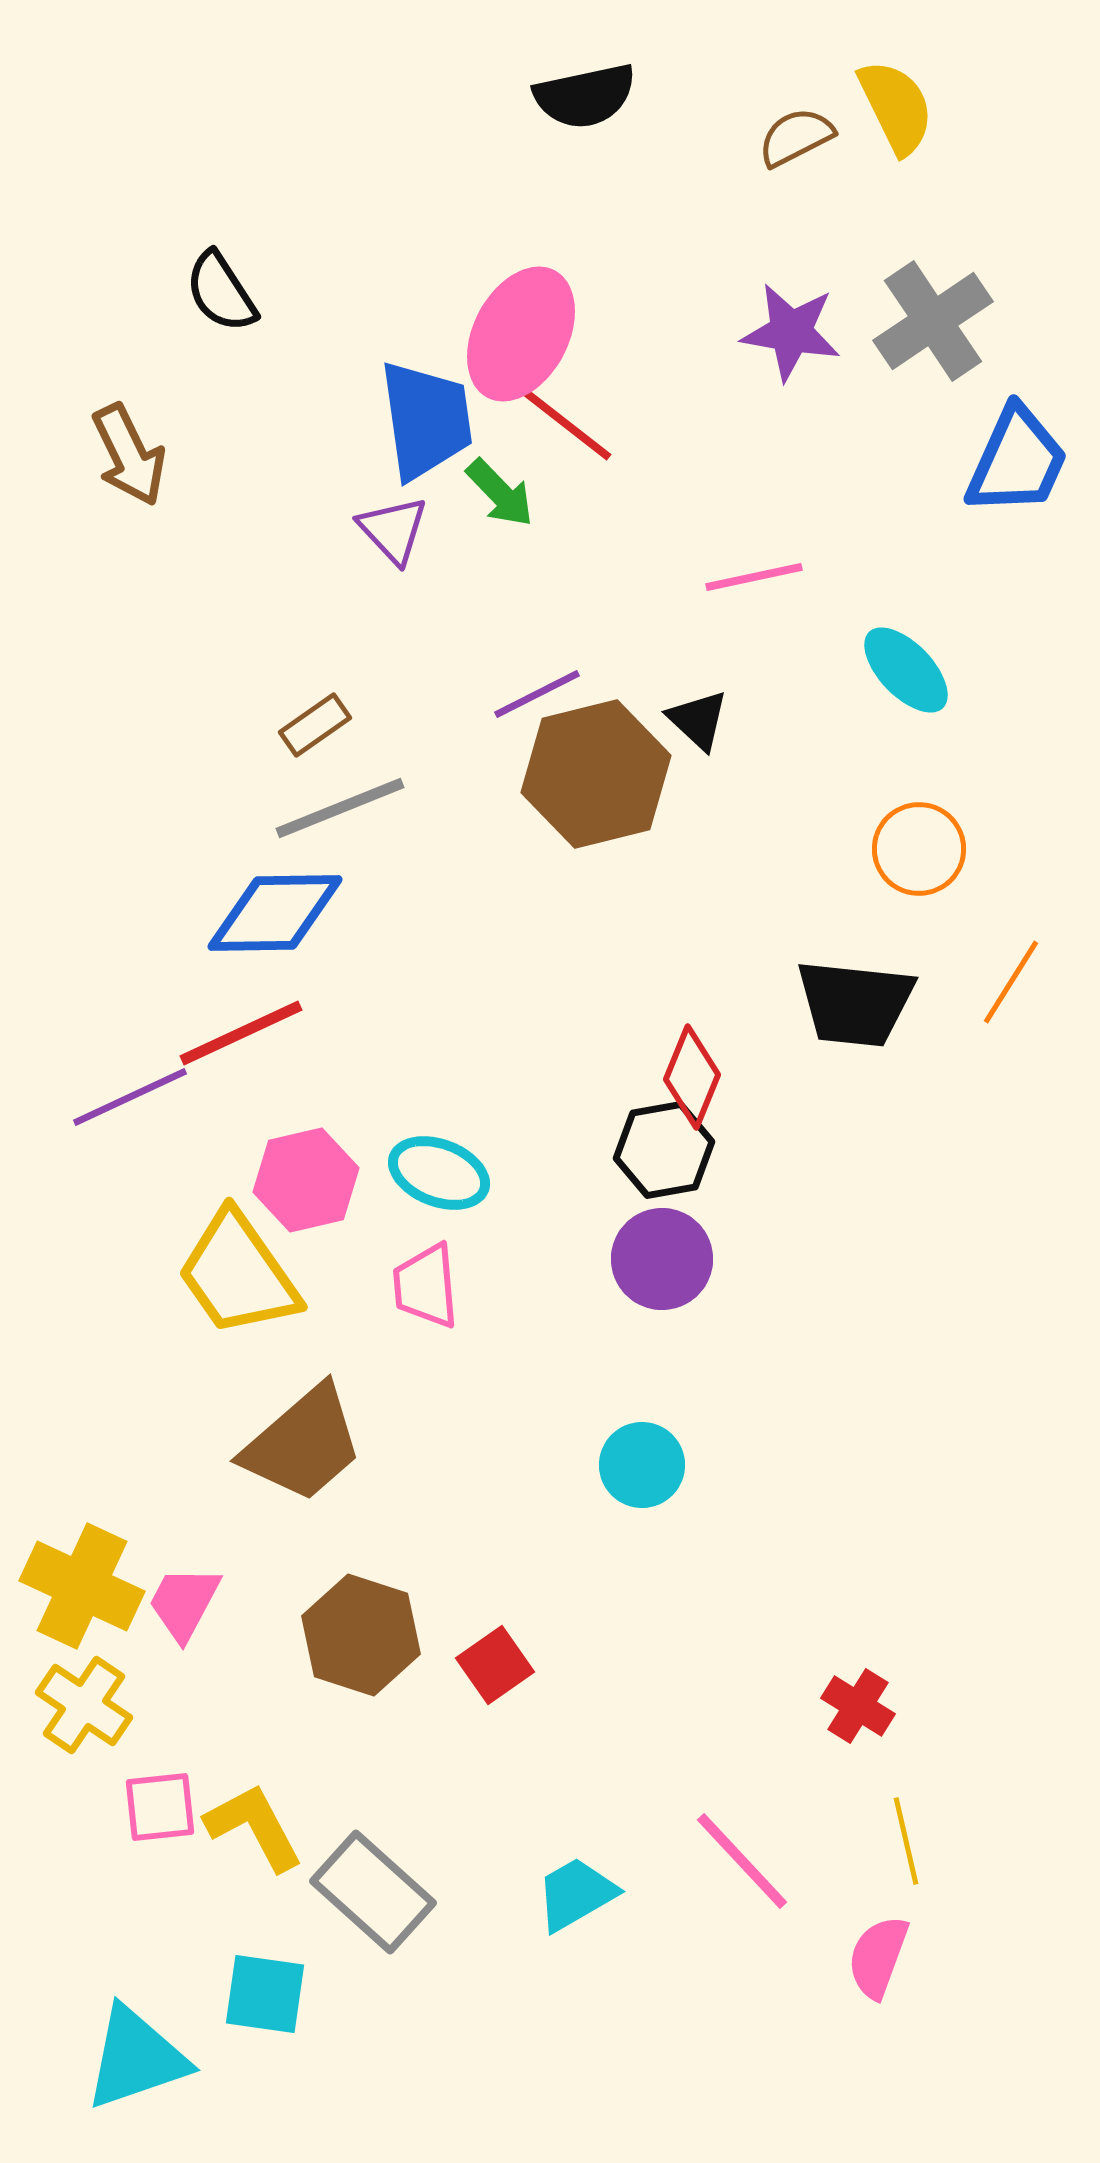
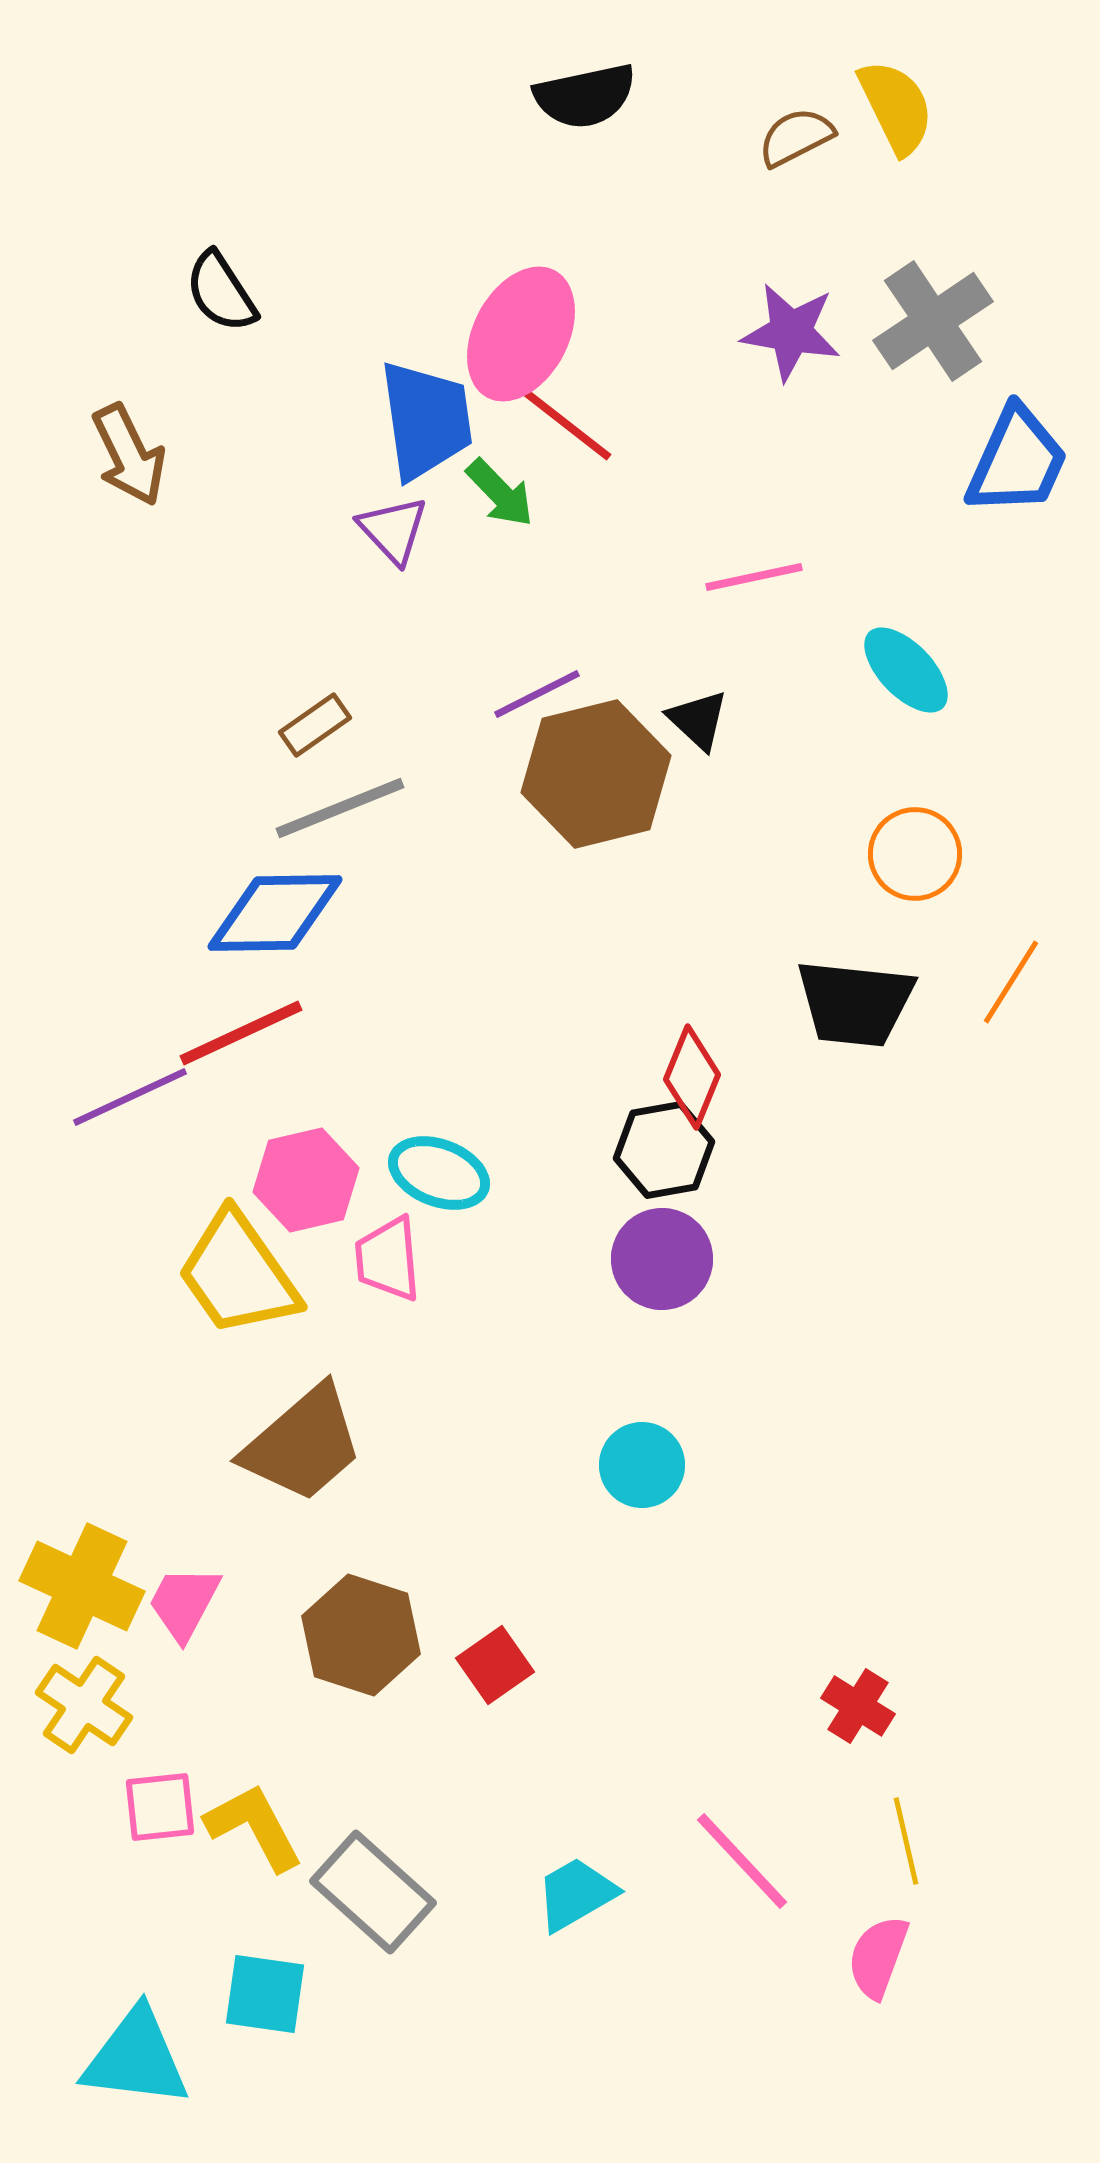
orange circle at (919, 849): moved 4 px left, 5 px down
pink trapezoid at (426, 1286): moved 38 px left, 27 px up
cyan triangle at (136, 2058): rotated 26 degrees clockwise
